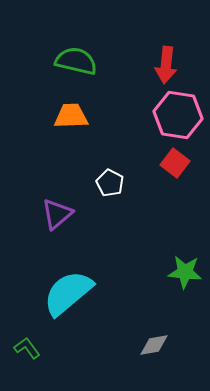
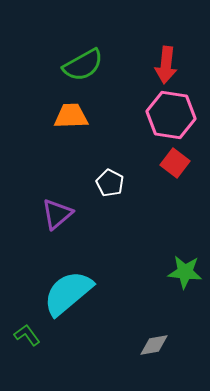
green semicircle: moved 7 px right, 4 px down; rotated 138 degrees clockwise
pink hexagon: moved 7 px left
green L-shape: moved 13 px up
